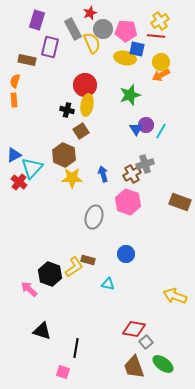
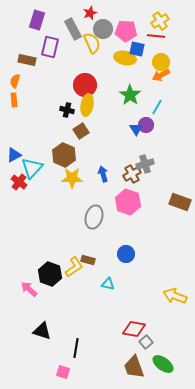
green star at (130, 95): rotated 20 degrees counterclockwise
cyan line at (161, 131): moved 4 px left, 24 px up
